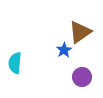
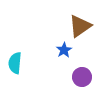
brown triangle: moved 6 px up
